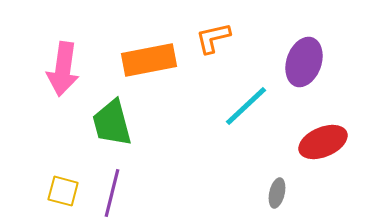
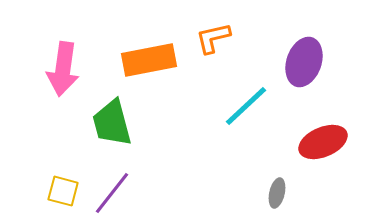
purple line: rotated 24 degrees clockwise
